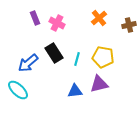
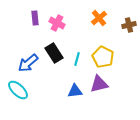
purple rectangle: rotated 16 degrees clockwise
yellow pentagon: rotated 15 degrees clockwise
